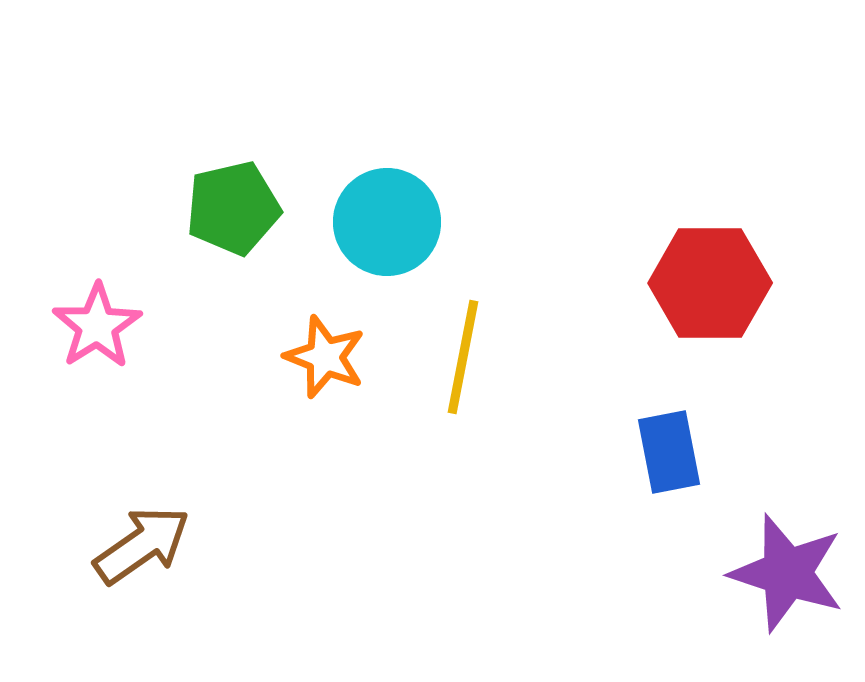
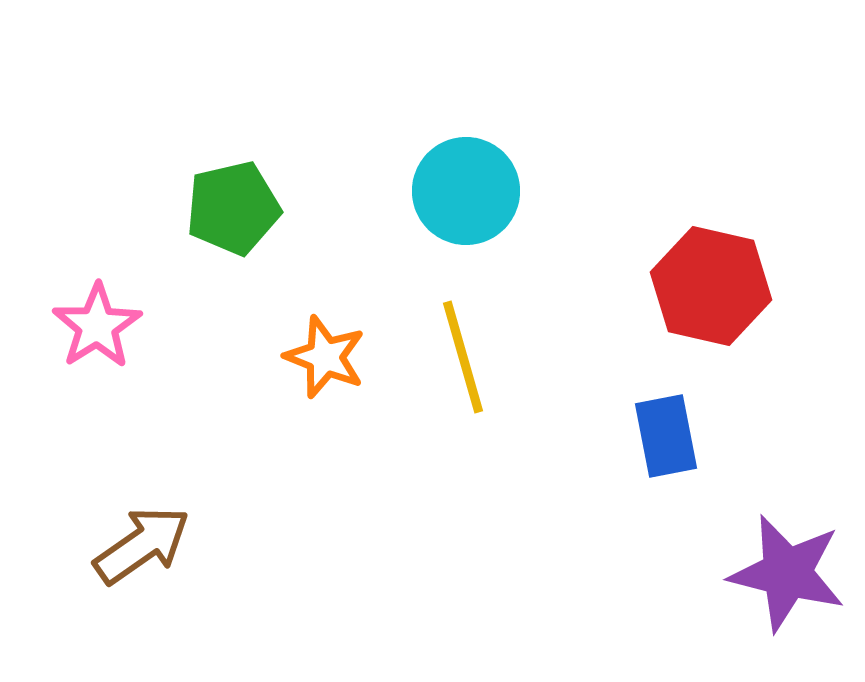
cyan circle: moved 79 px right, 31 px up
red hexagon: moved 1 px right, 3 px down; rotated 13 degrees clockwise
yellow line: rotated 27 degrees counterclockwise
blue rectangle: moved 3 px left, 16 px up
purple star: rotated 4 degrees counterclockwise
